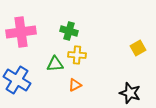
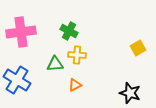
green cross: rotated 12 degrees clockwise
